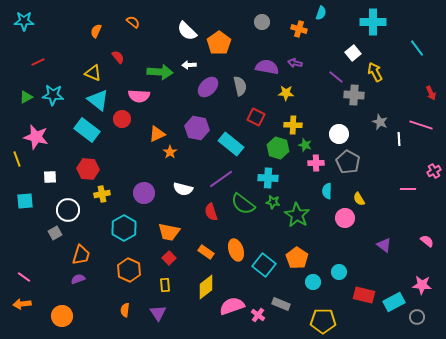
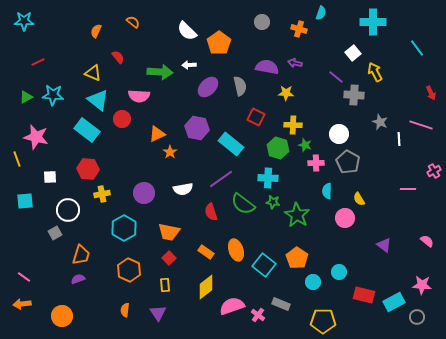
white semicircle at (183, 189): rotated 24 degrees counterclockwise
